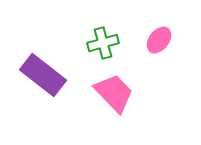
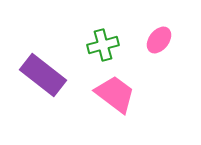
green cross: moved 2 px down
pink trapezoid: moved 1 px right, 1 px down; rotated 9 degrees counterclockwise
